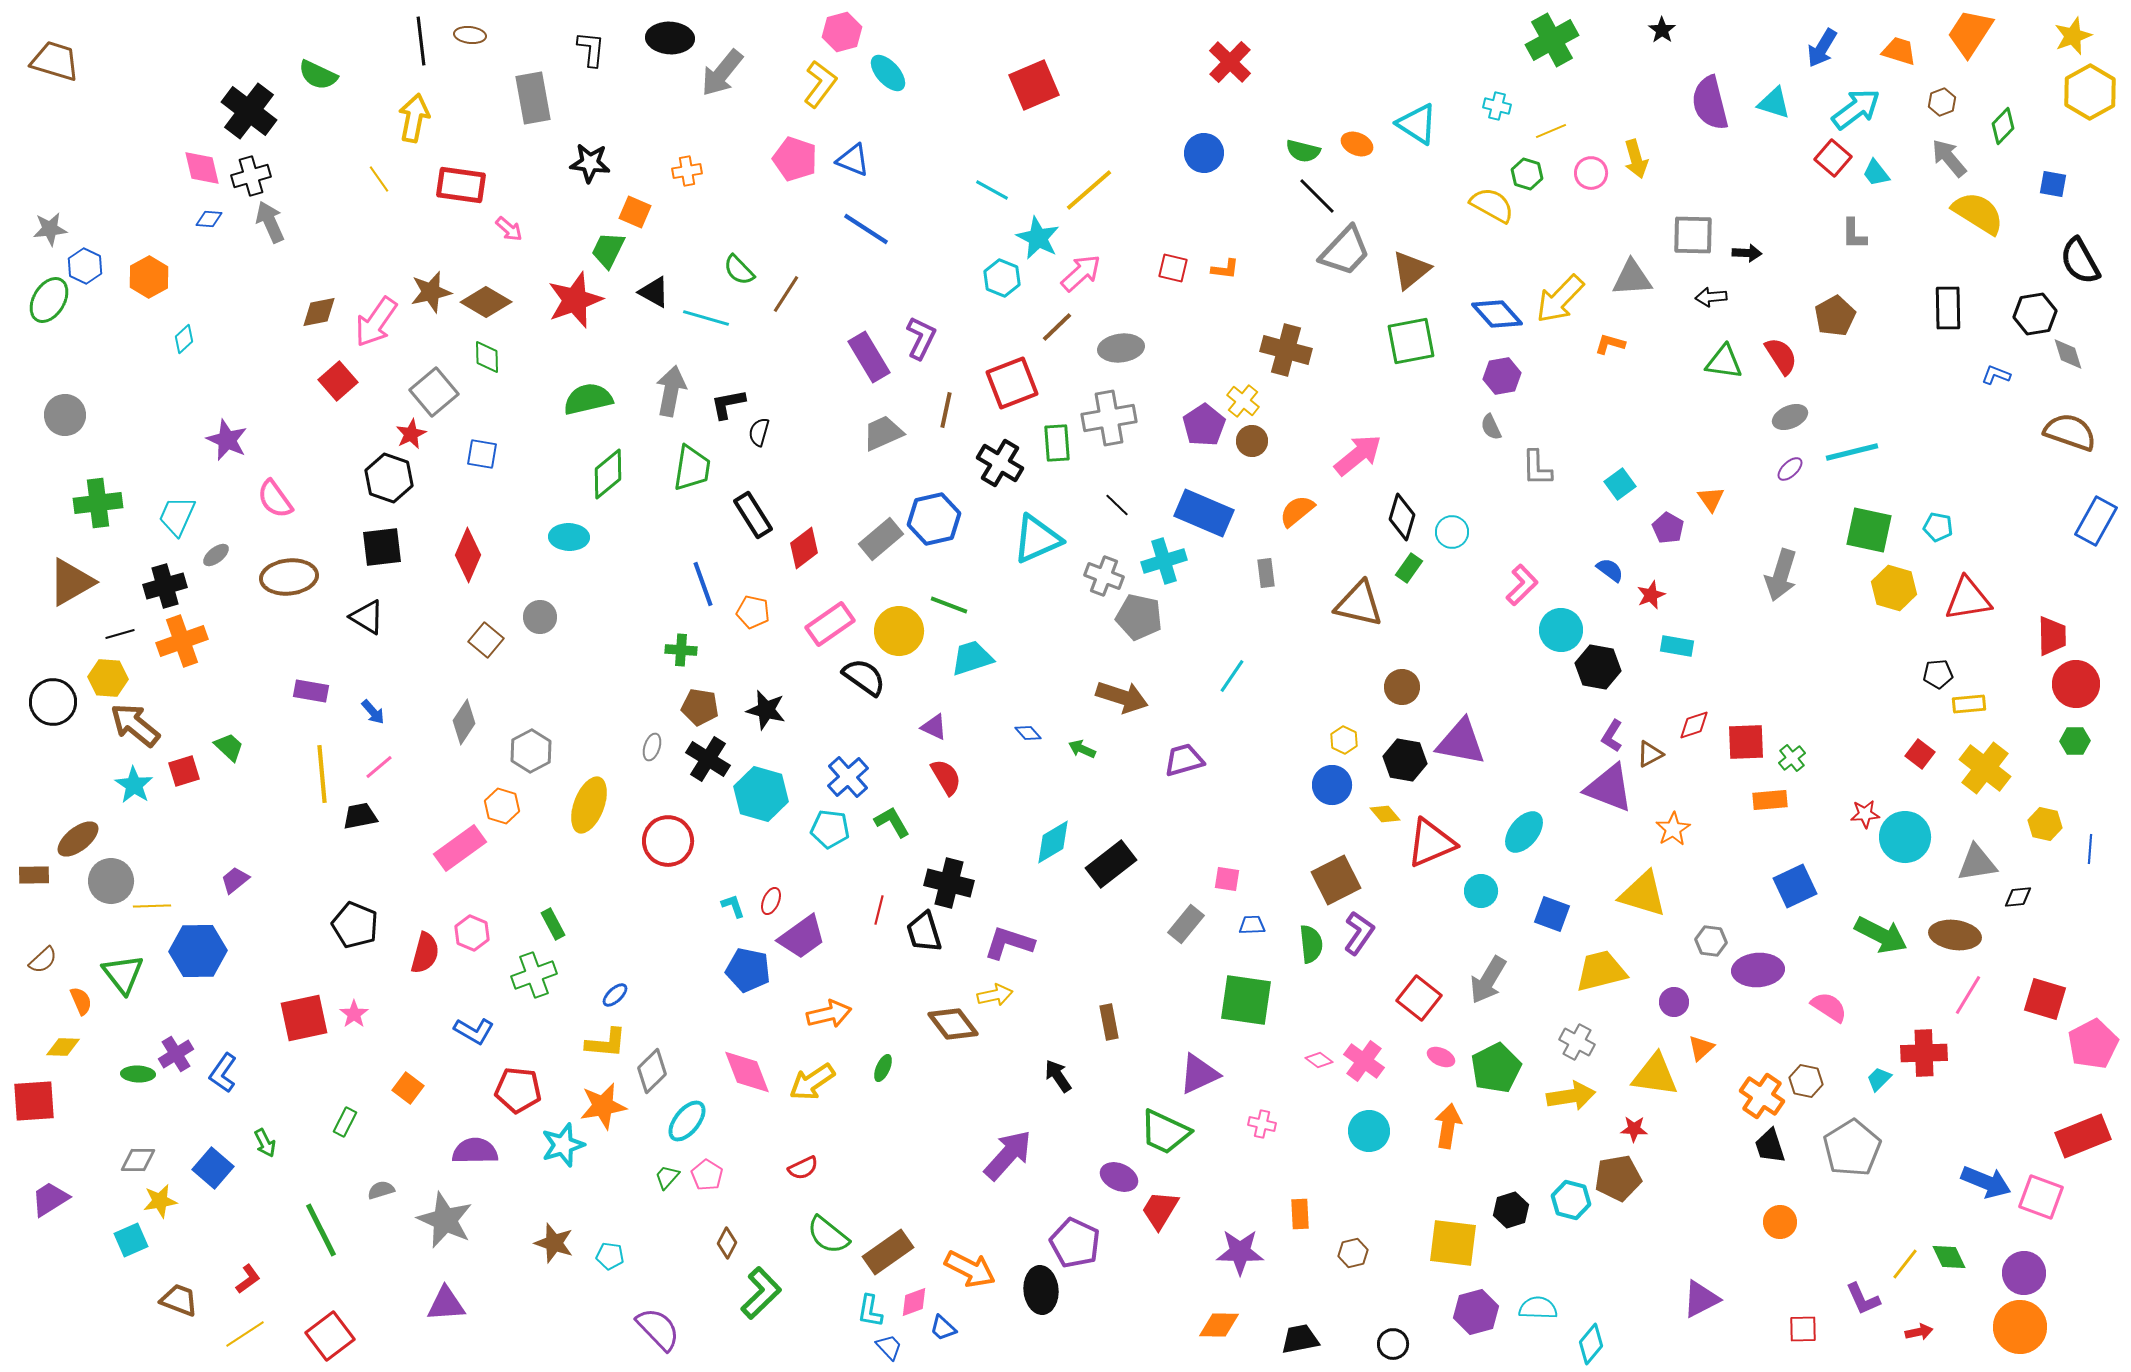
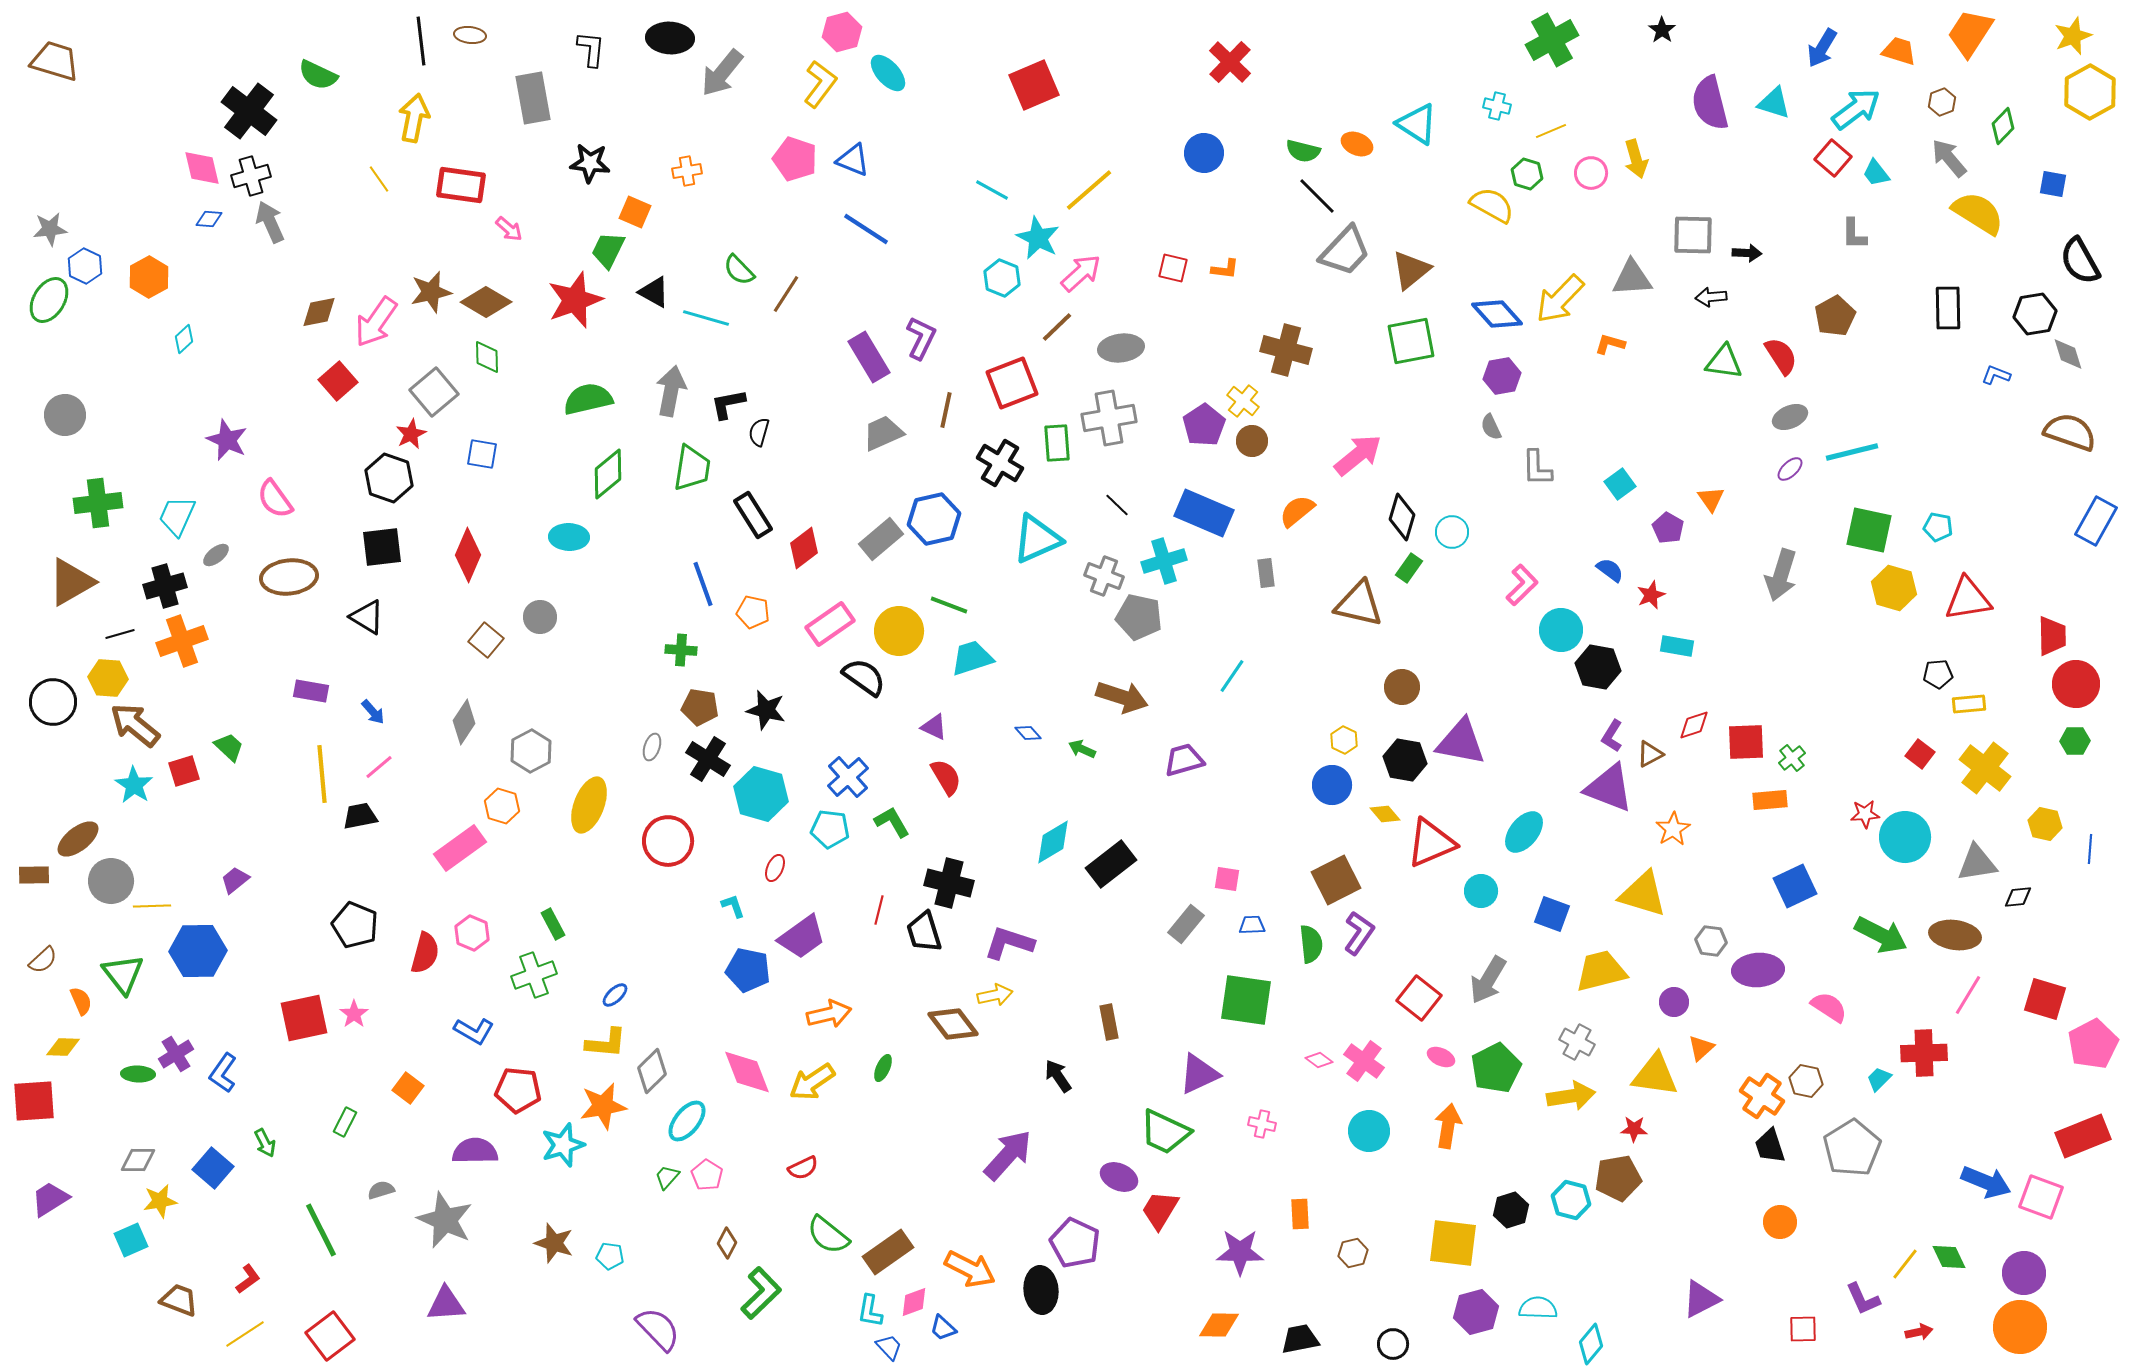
red ellipse at (771, 901): moved 4 px right, 33 px up
